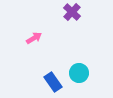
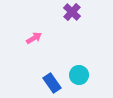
cyan circle: moved 2 px down
blue rectangle: moved 1 px left, 1 px down
